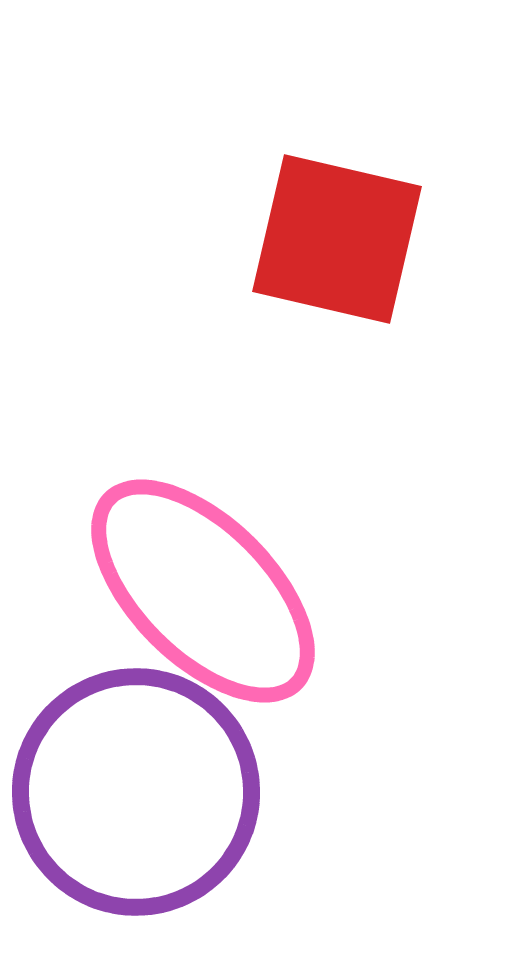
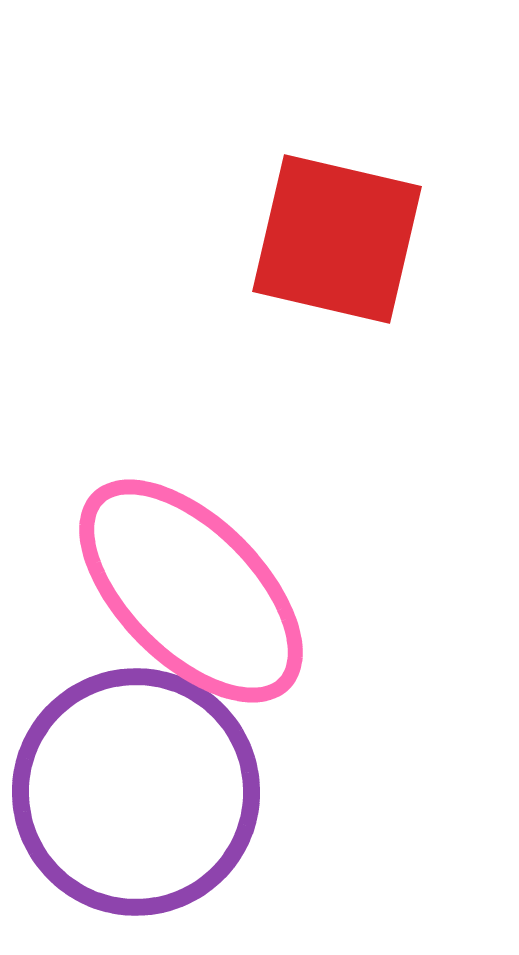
pink ellipse: moved 12 px left
